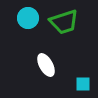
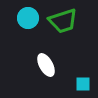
green trapezoid: moved 1 px left, 1 px up
